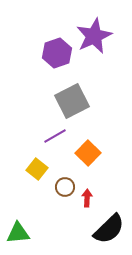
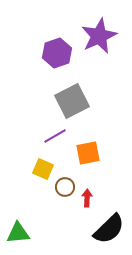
purple star: moved 5 px right
orange square: rotated 35 degrees clockwise
yellow square: moved 6 px right; rotated 15 degrees counterclockwise
